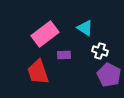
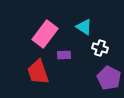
cyan triangle: moved 1 px left, 1 px up
pink rectangle: rotated 16 degrees counterclockwise
white cross: moved 3 px up
purple pentagon: moved 3 px down
